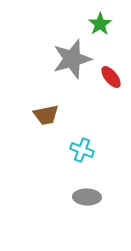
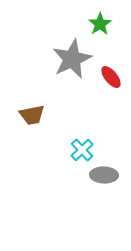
gray star: rotated 9 degrees counterclockwise
brown trapezoid: moved 14 px left
cyan cross: rotated 25 degrees clockwise
gray ellipse: moved 17 px right, 22 px up
